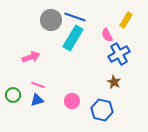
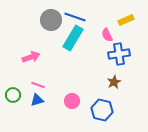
yellow rectangle: rotated 35 degrees clockwise
blue cross: rotated 20 degrees clockwise
brown star: rotated 16 degrees clockwise
